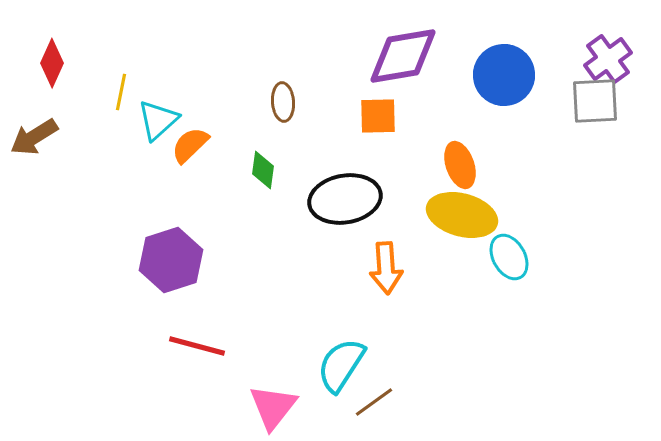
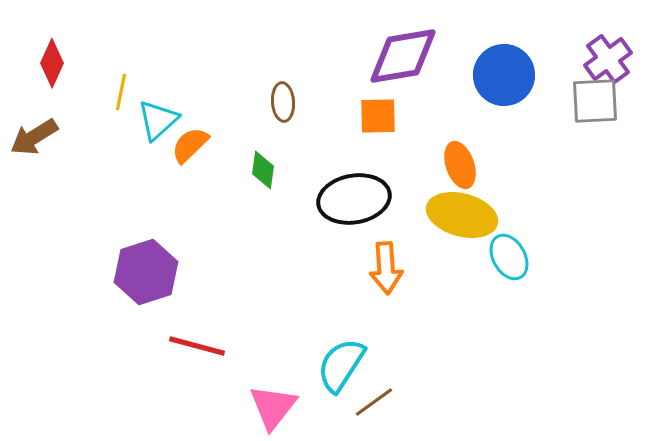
black ellipse: moved 9 px right
purple hexagon: moved 25 px left, 12 px down
